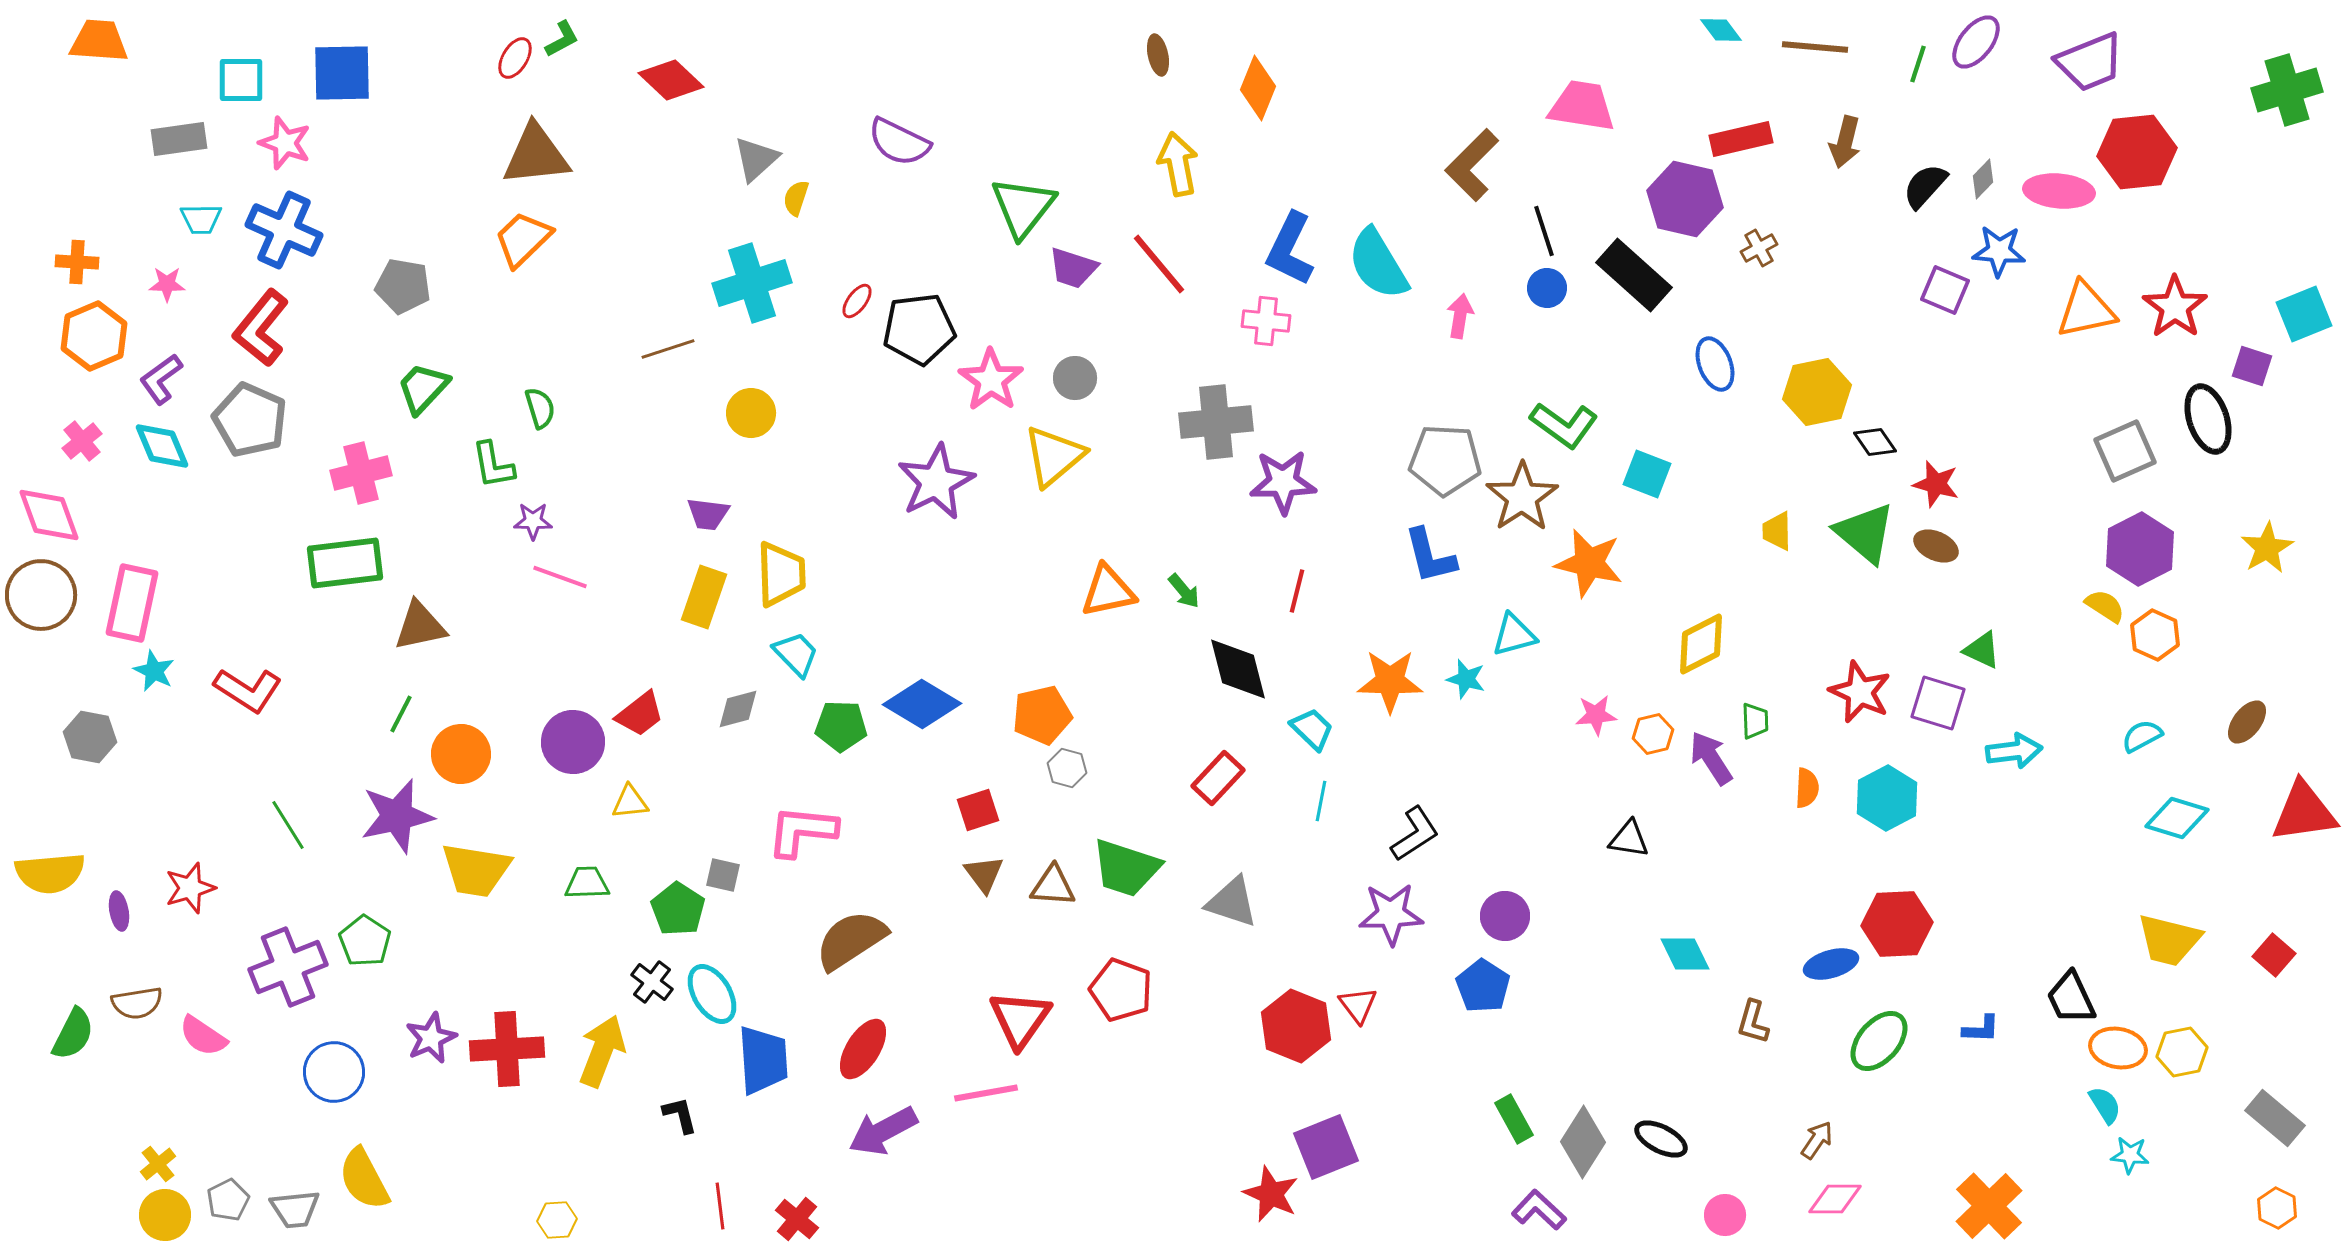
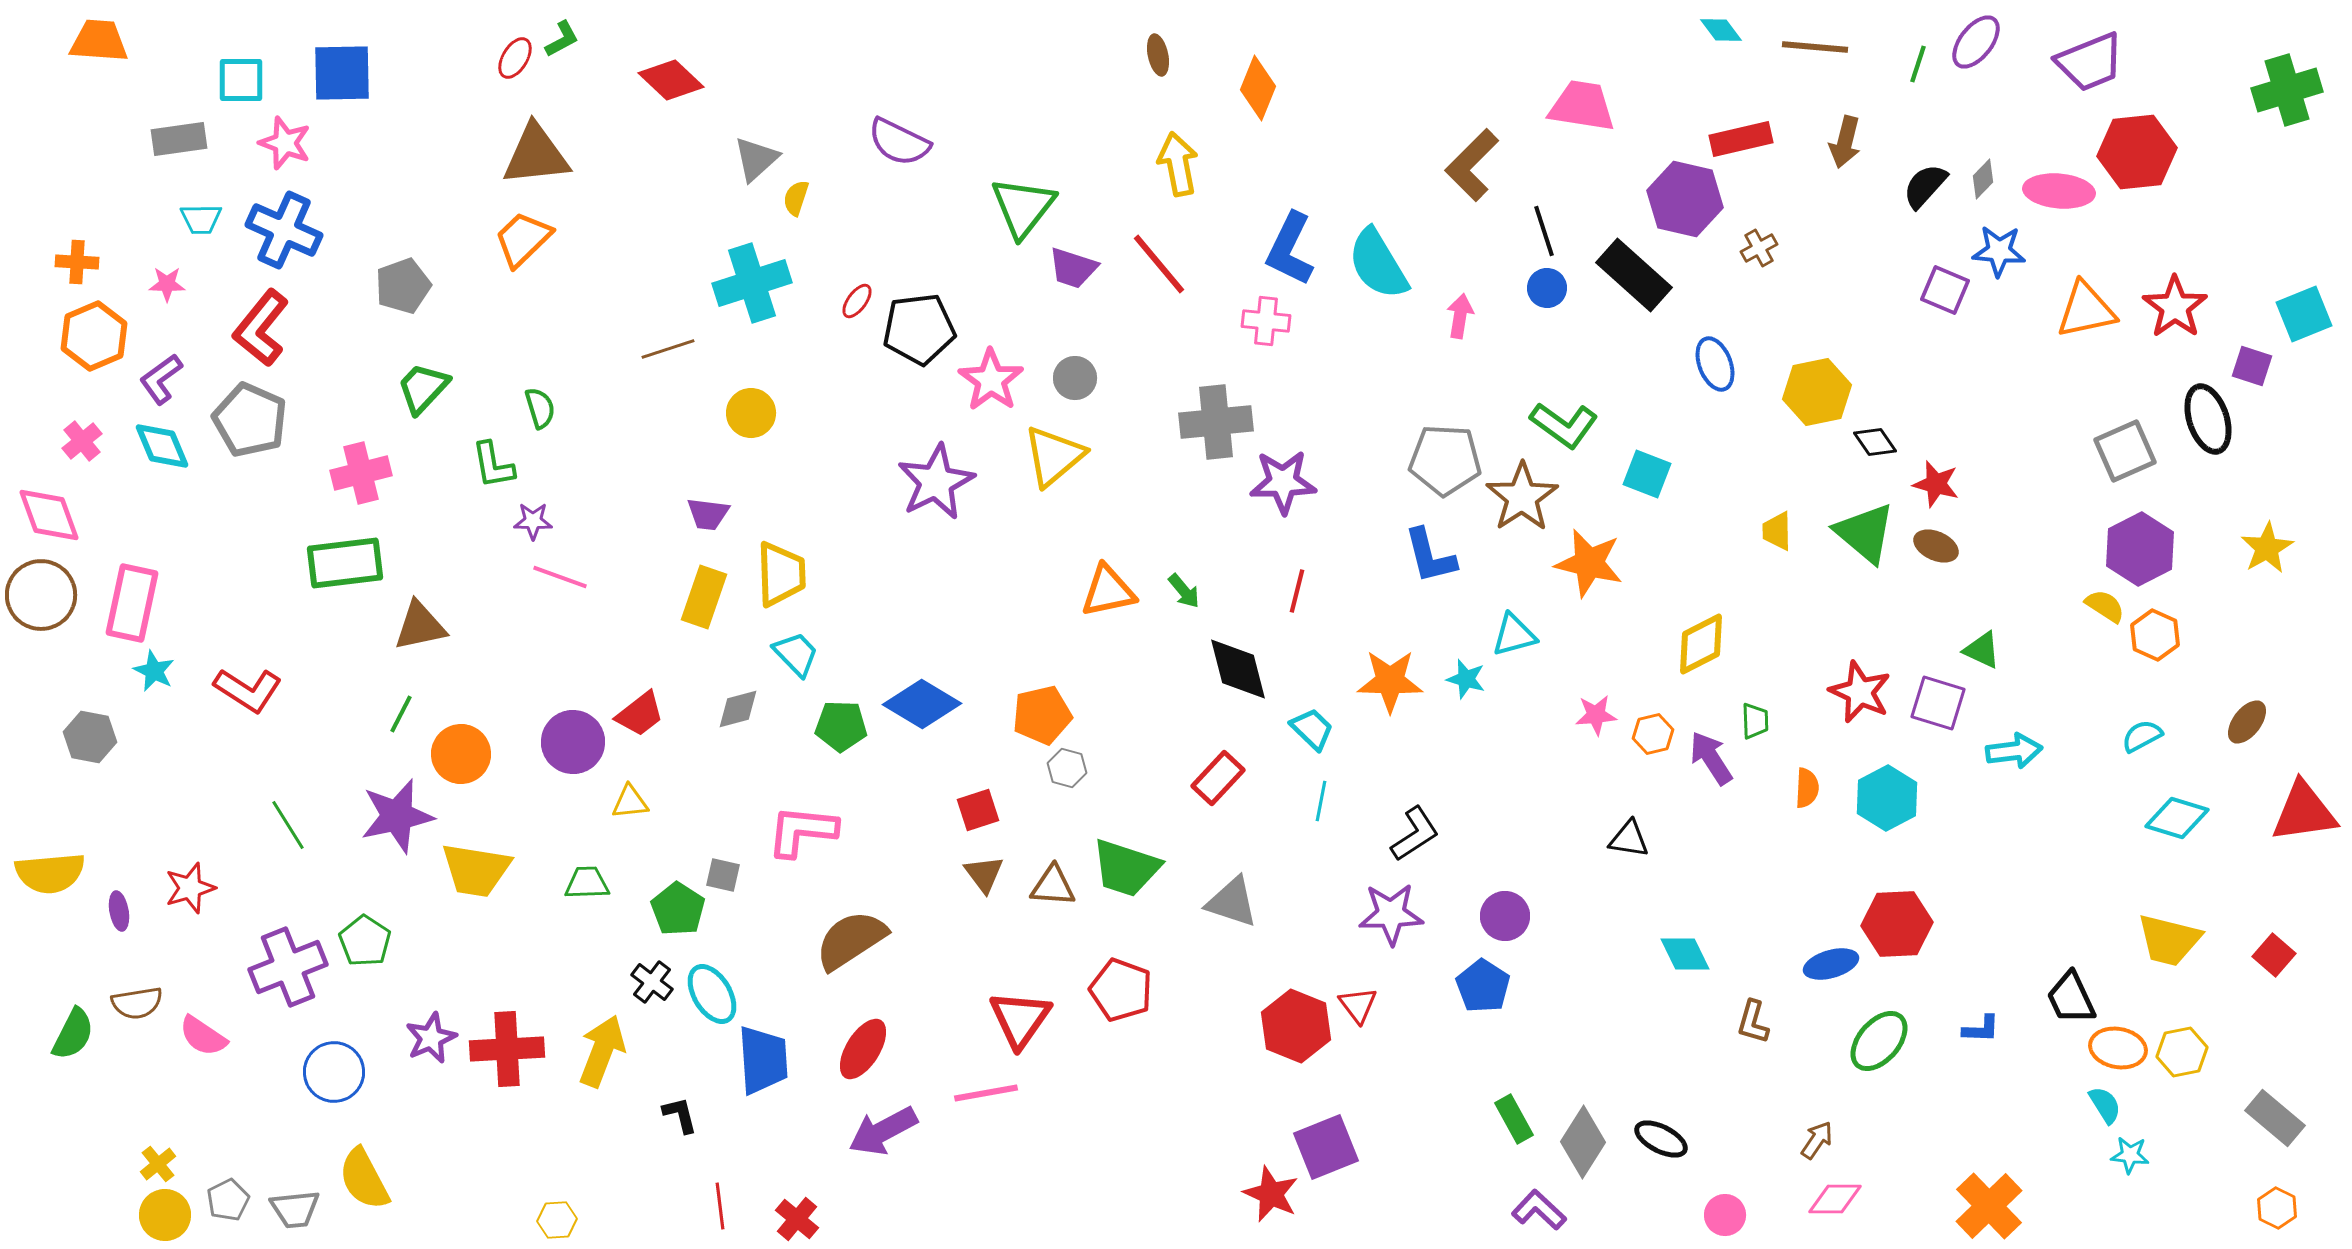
gray pentagon at (403, 286): rotated 30 degrees counterclockwise
